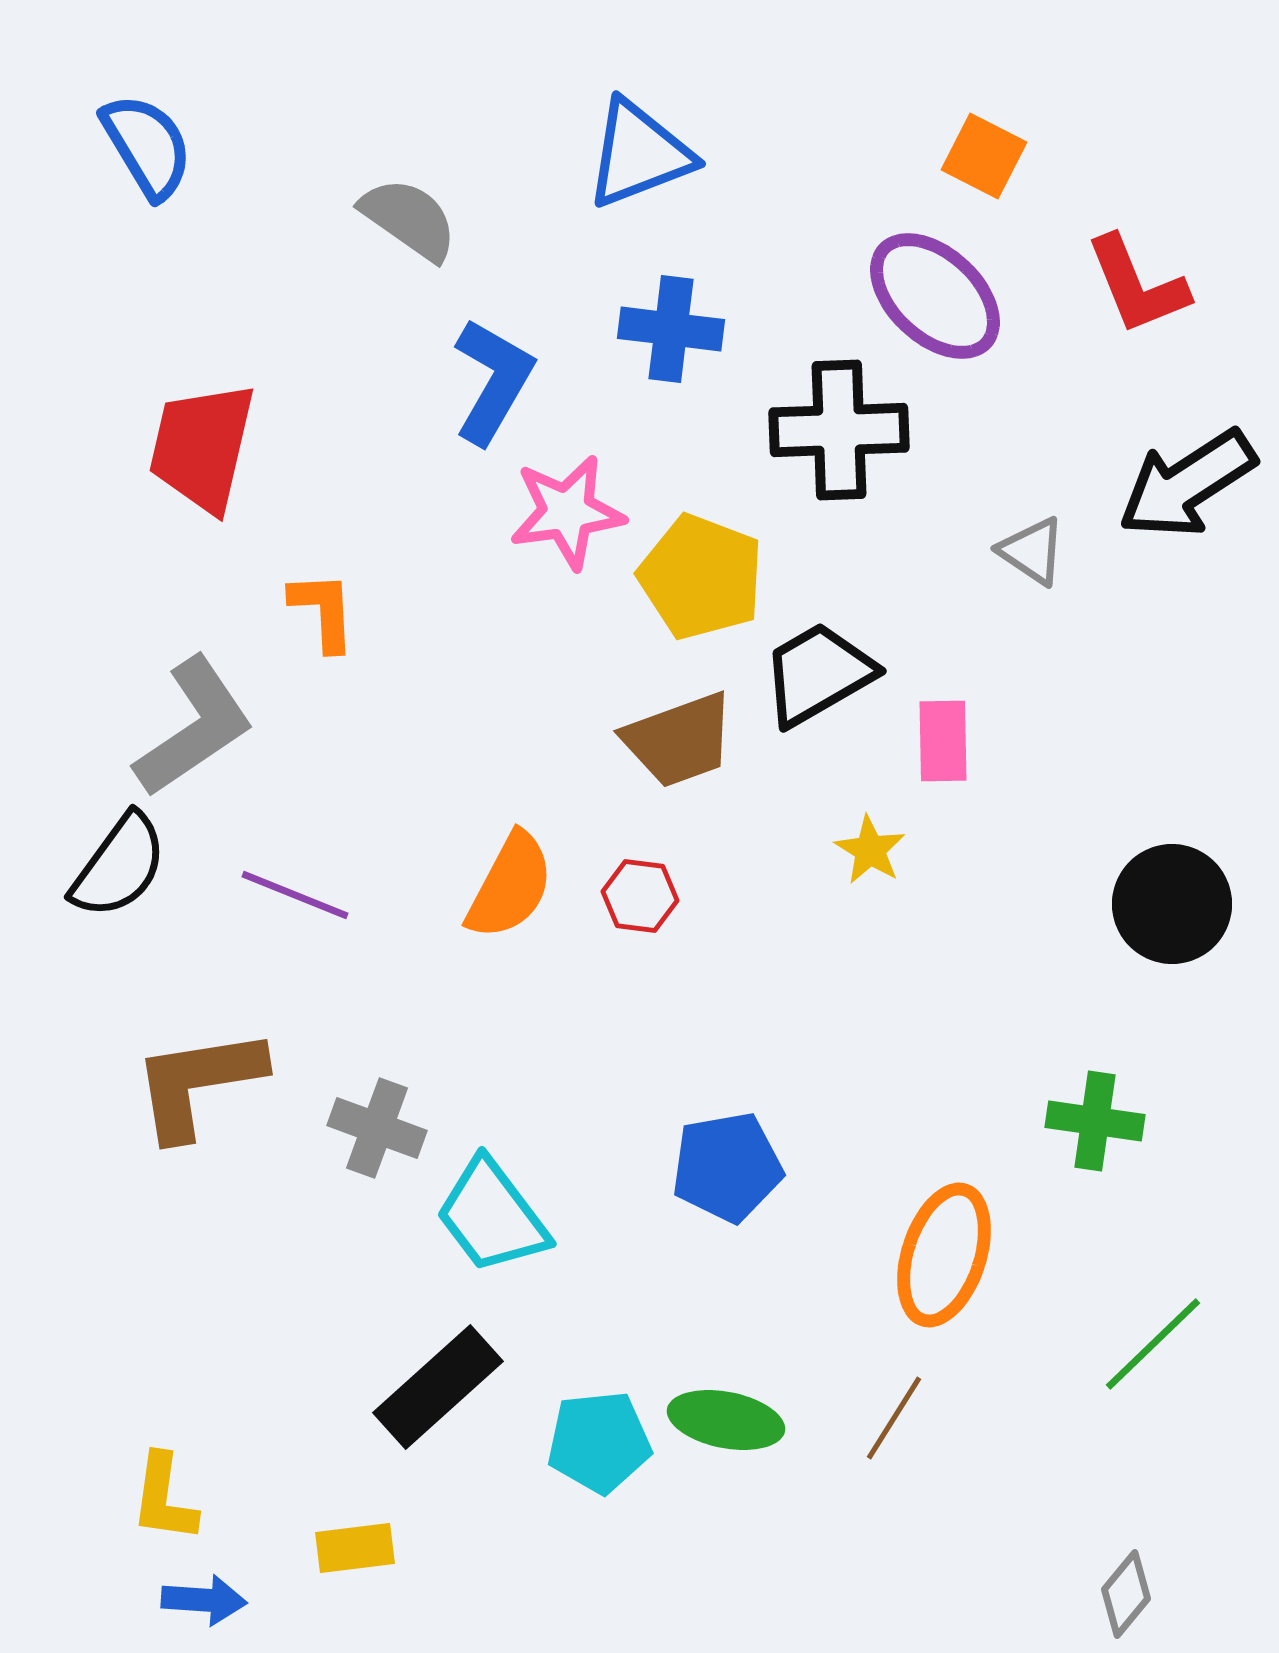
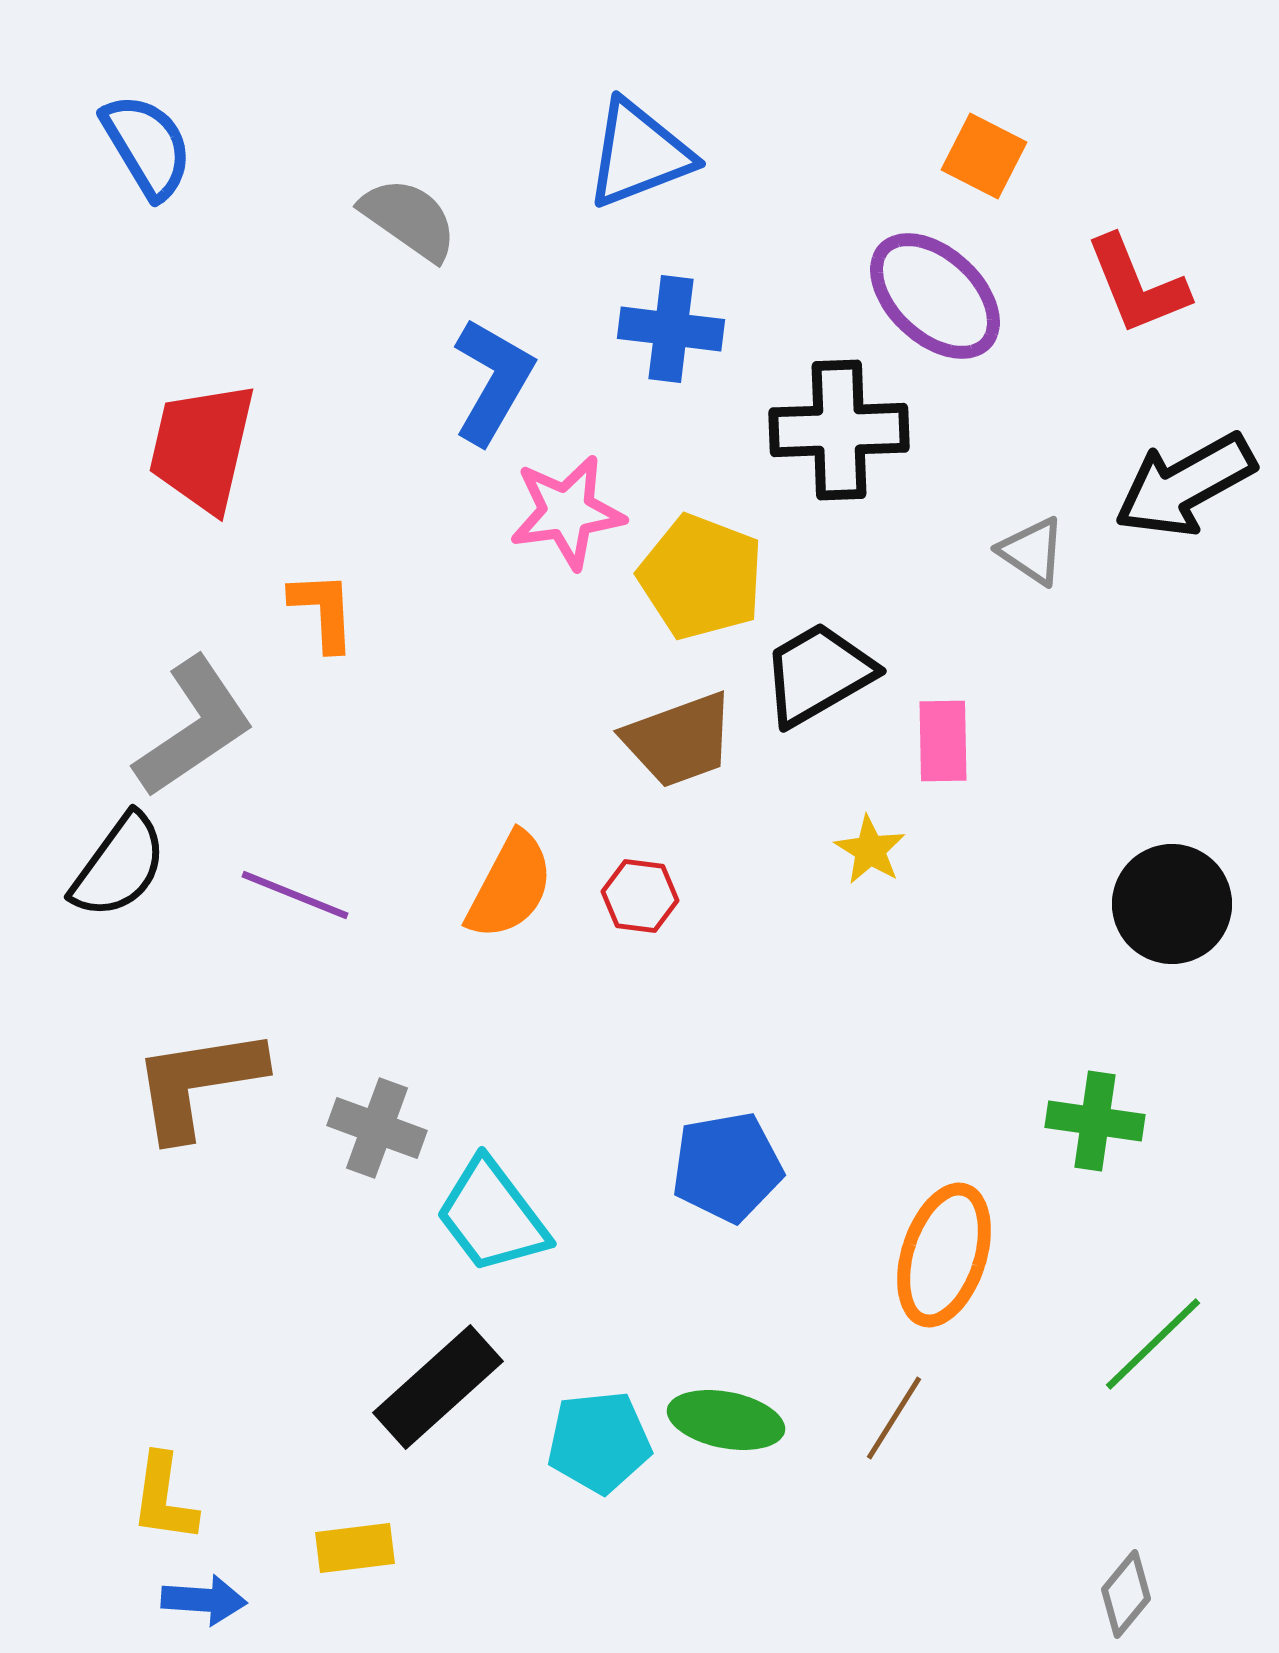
black arrow: moved 2 px left, 1 px down; rotated 4 degrees clockwise
